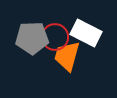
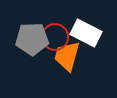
gray pentagon: moved 1 px down
